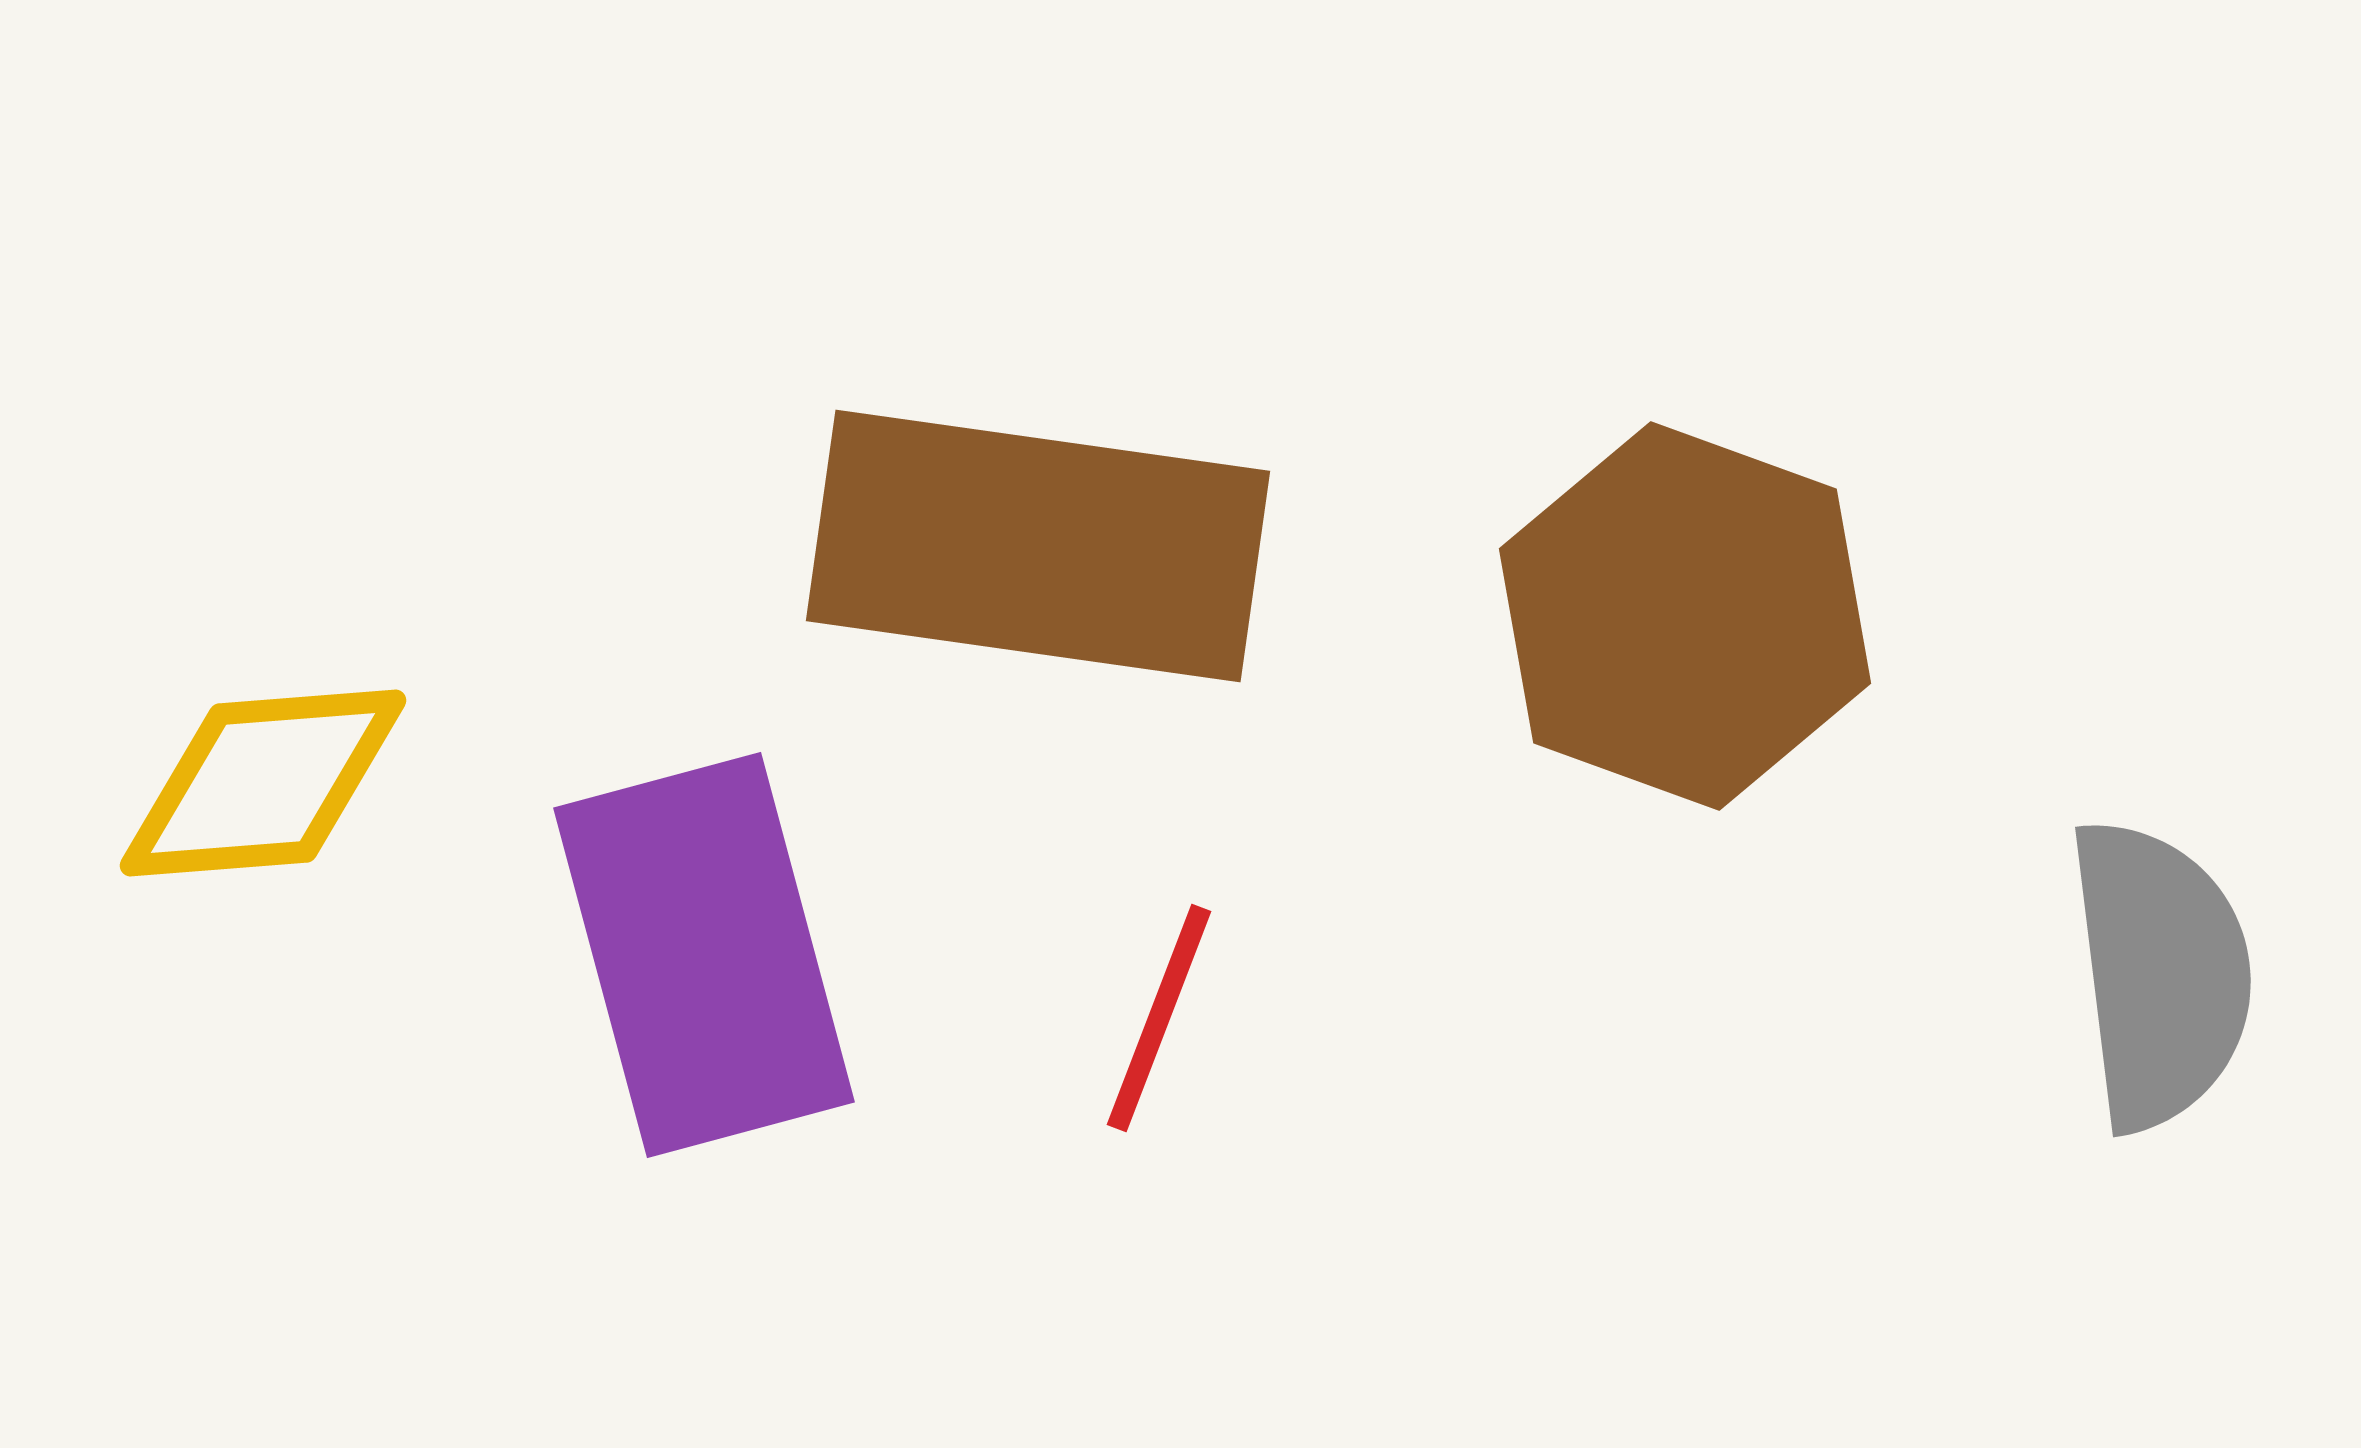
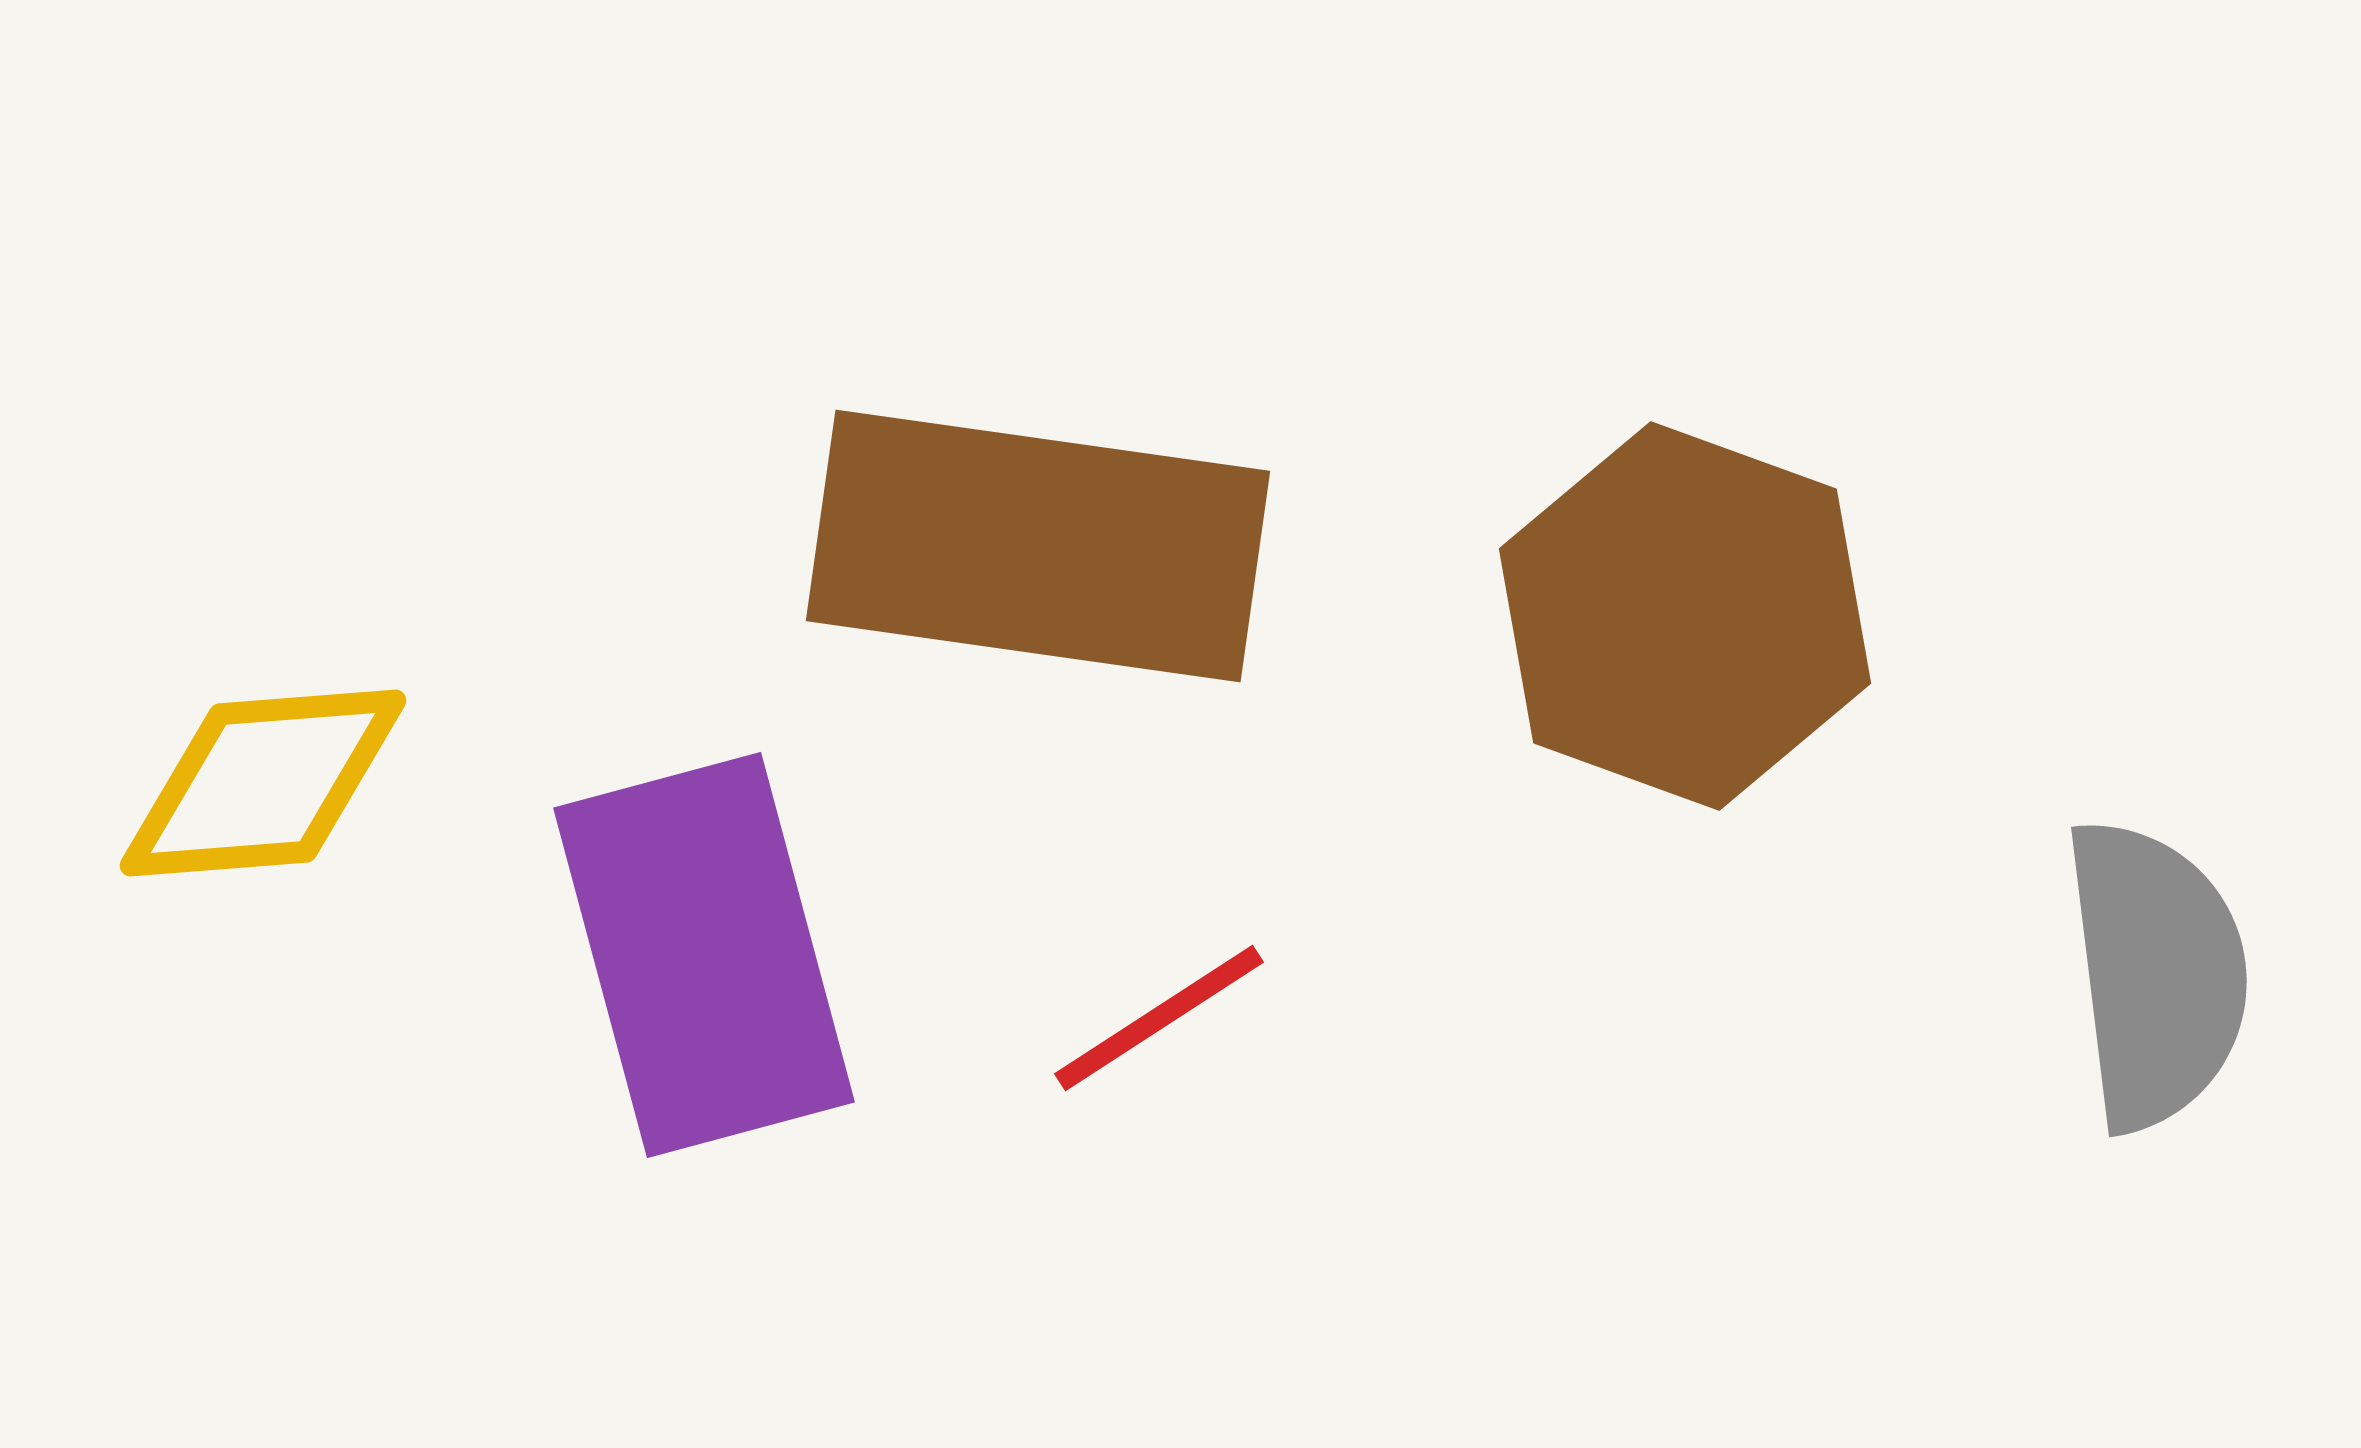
gray semicircle: moved 4 px left
red line: rotated 36 degrees clockwise
